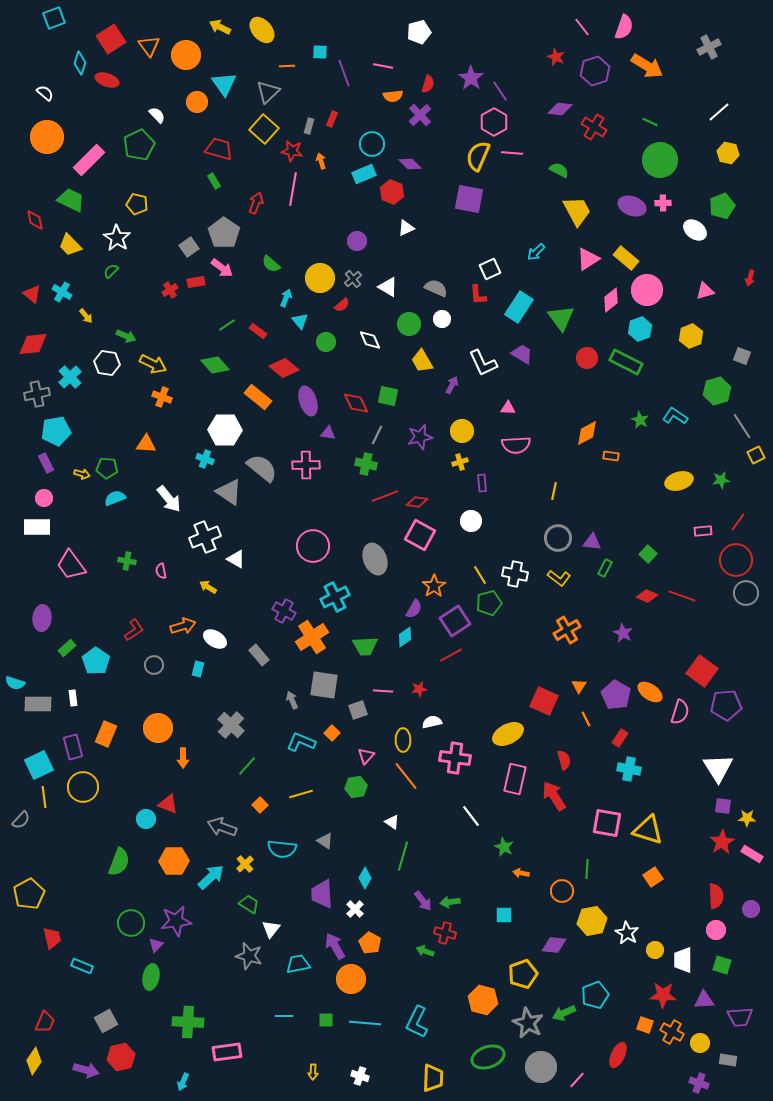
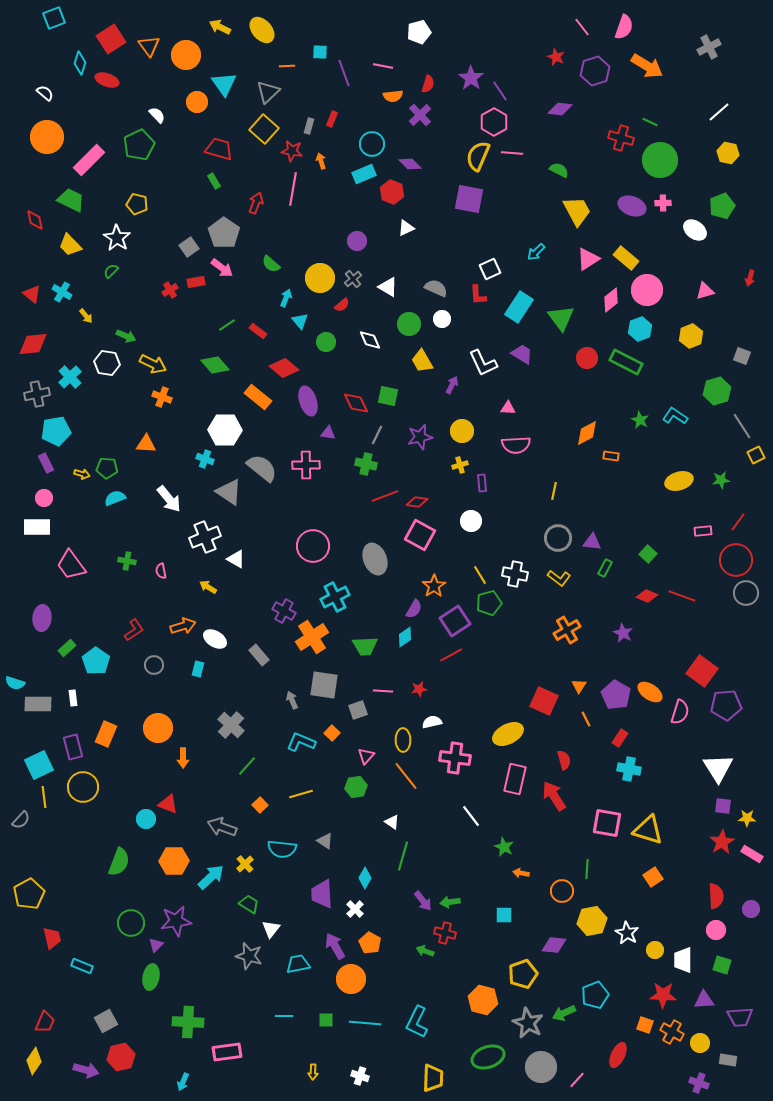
red cross at (594, 127): moved 27 px right, 11 px down; rotated 15 degrees counterclockwise
yellow cross at (460, 462): moved 3 px down
